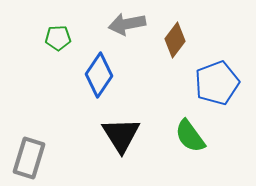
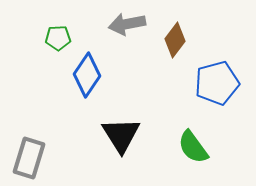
blue diamond: moved 12 px left
blue pentagon: rotated 6 degrees clockwise
green semicircle: moved 3 px right, 11 px down
